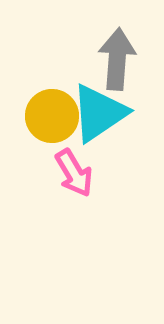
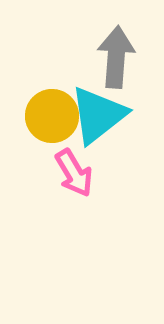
gray arrow: moved 1 px left, 2 px up
cyan triangle: moved 1 px left, 2 px down; rotated 4 degrees counterclockwise
